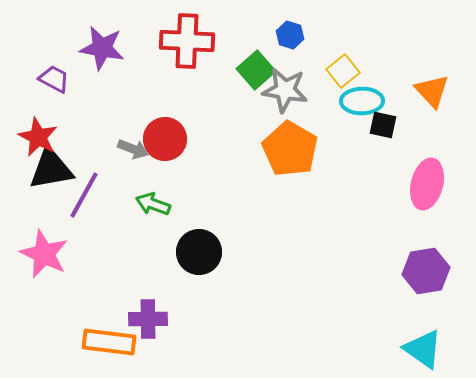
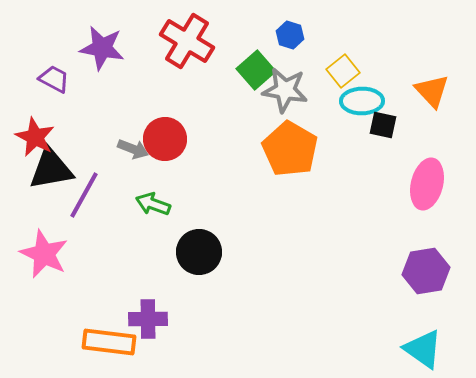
red cross: rotated 28 degrees clockwise
red star: moved 3 px left
